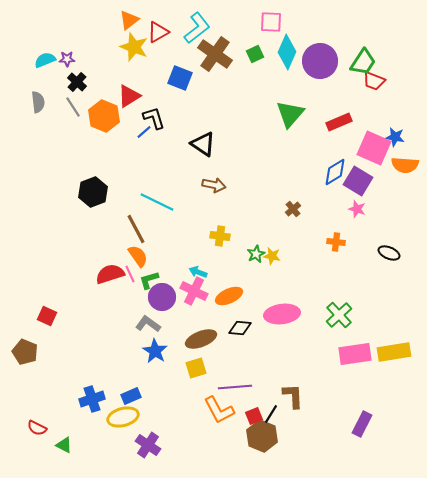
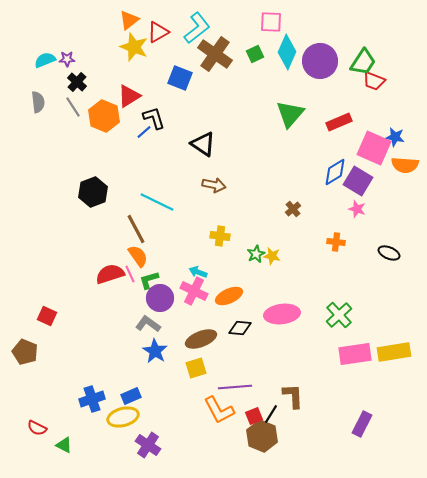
purple circle at (162, 297): moved 2 px left, 1 px down
